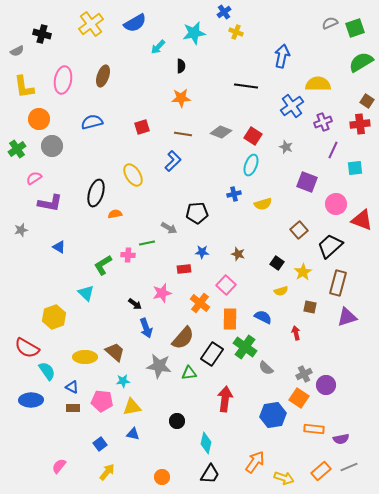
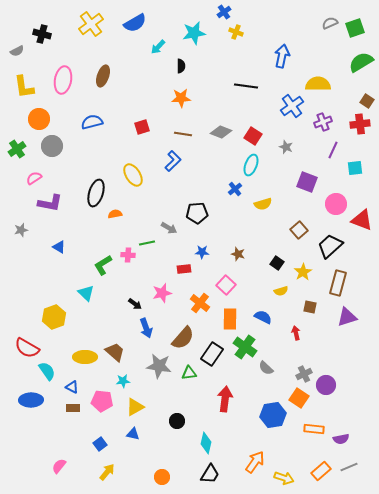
blue cross at (234, 194): moved 1 px right, 5 px up; rotated 24 degrees counterclockwise
yellow triangle at (132, 407): moved 3 px right; rotated 18 degrees counterclockwise
